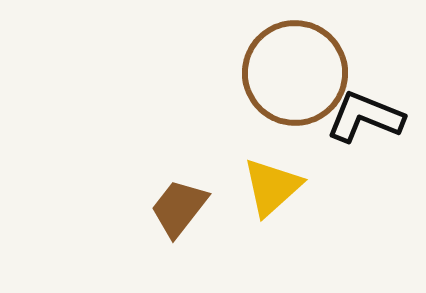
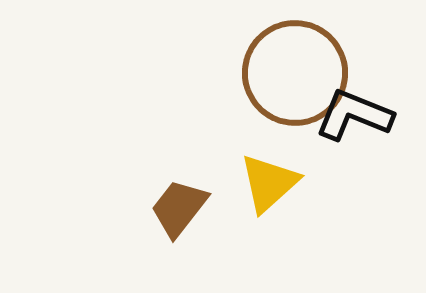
black L-shape: moved 11 px left, 2 px up
yellow triangle: moved 3 px left, 4 px up
